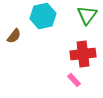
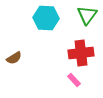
cyan hexagon: moved 3 px right, 2 px down; rotated 15 degrees clockwise
brown semicircle: moved 22 px down; rotated 21 degrees clockwise
red cross: moved 2 px left, 1 px up
